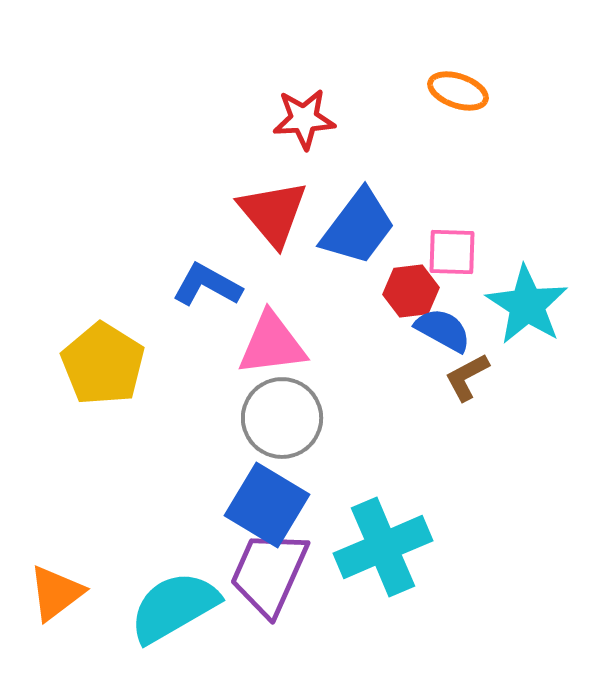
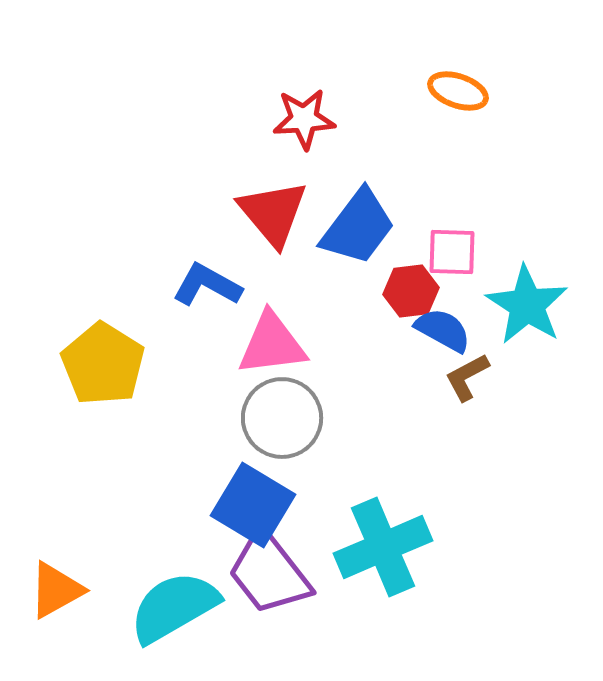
blue square: moved 14 px left
purple trapezoid: rotated 62 degrees counterclockwise
orange triangle: moved 3 px up; rotated 8 degrees clockwise
